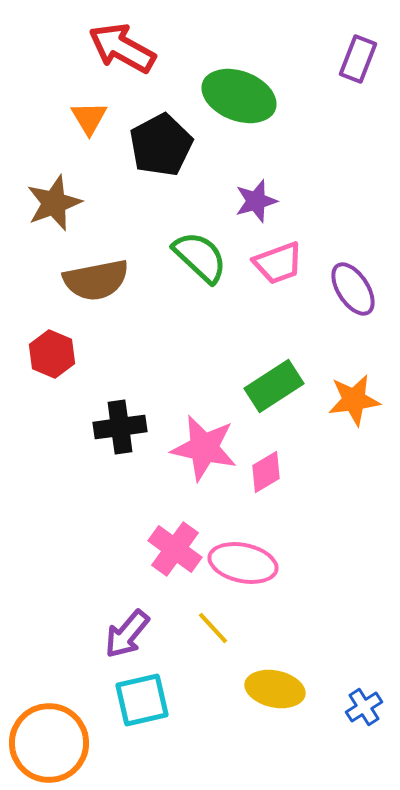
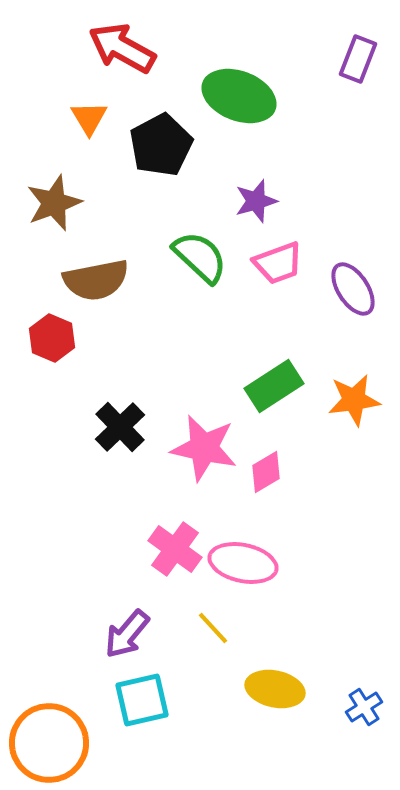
red hexagon: moved 16 px up
black cross: rotated 36 degrees counterclockwise
